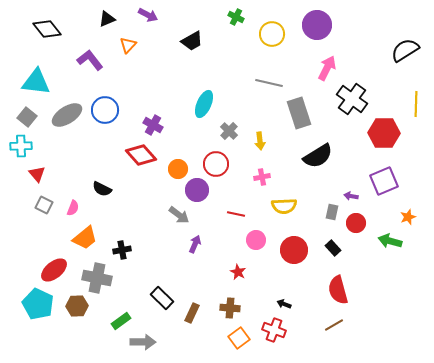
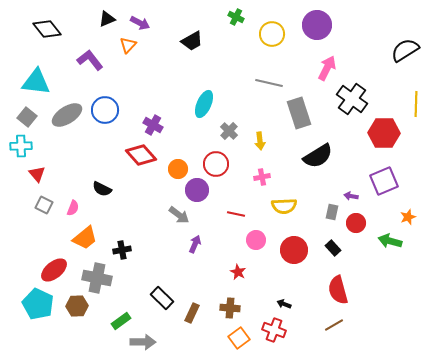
purple arrow at (148, 15): moved 8 px left, 8 px down
